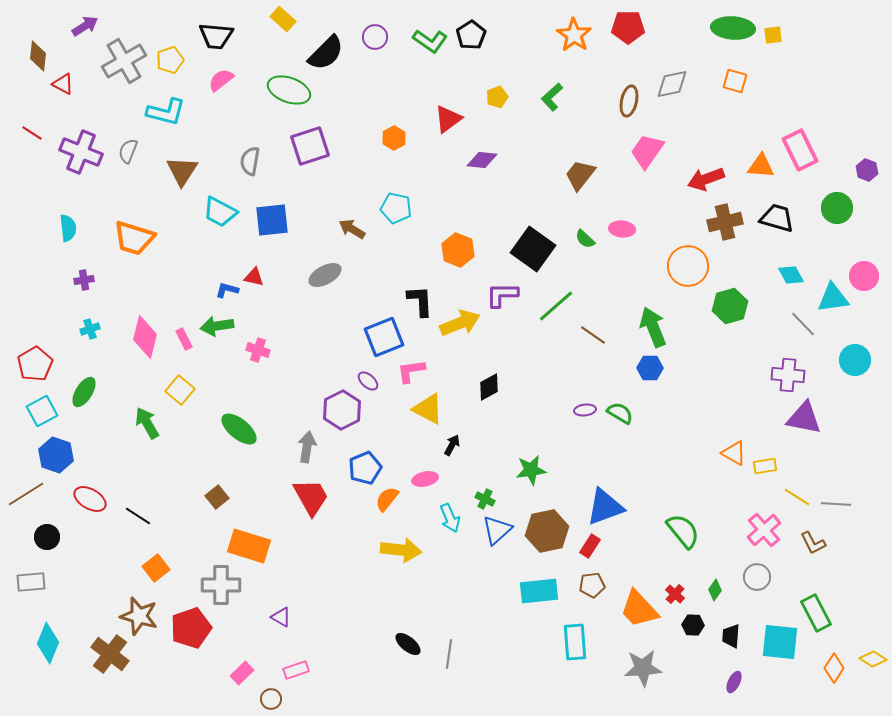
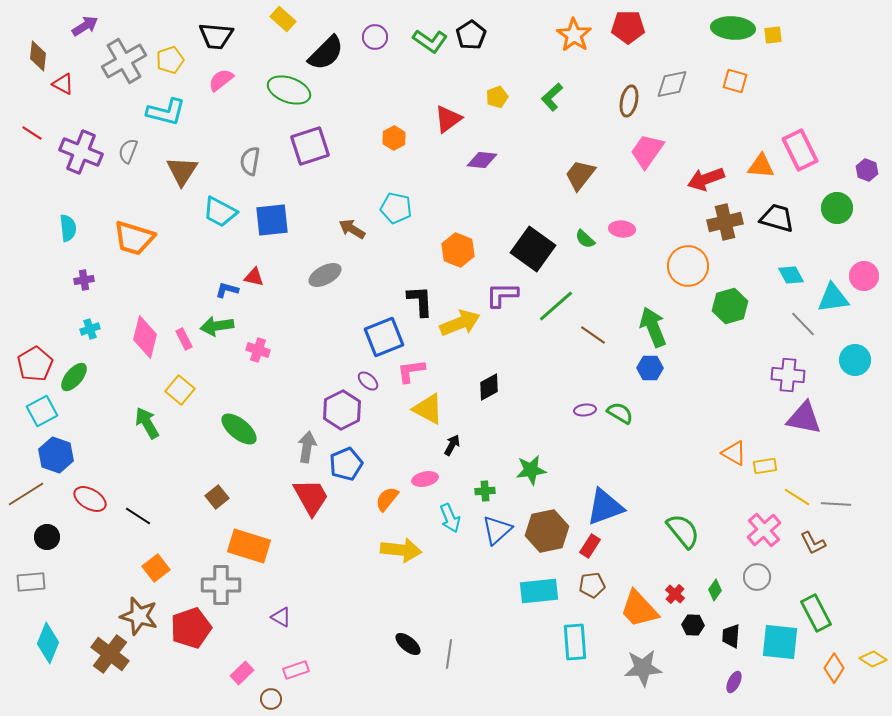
green ellipse at (84, 392): moved 10 px left, 15 px up; rotated 8 degrees clockwise
blue pentagon at (365, 468): moved 19 px left, 4 px up
green cross at (485, 499): moved 8 px up; rotated 30 degrees counterclockwise
